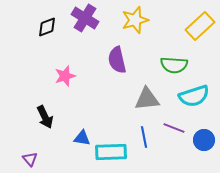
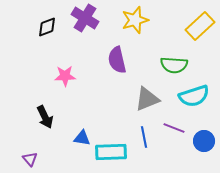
pink star: rotated 15 degrees clockwise
gray triangle: rotated 16 degrees counterclockwise
blue circle: moved 1 px down
